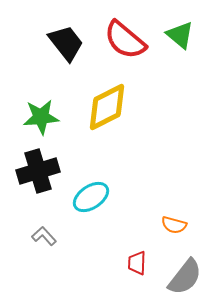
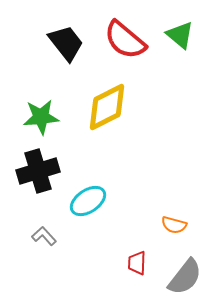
cyan ellipse: moved 3 px left, 4 px down
